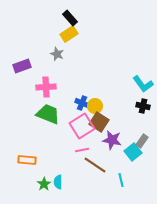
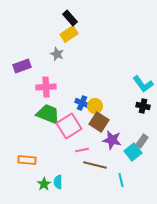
pink square: moved 13 px left
brown line: rotated 20 degrees counterclockwise
